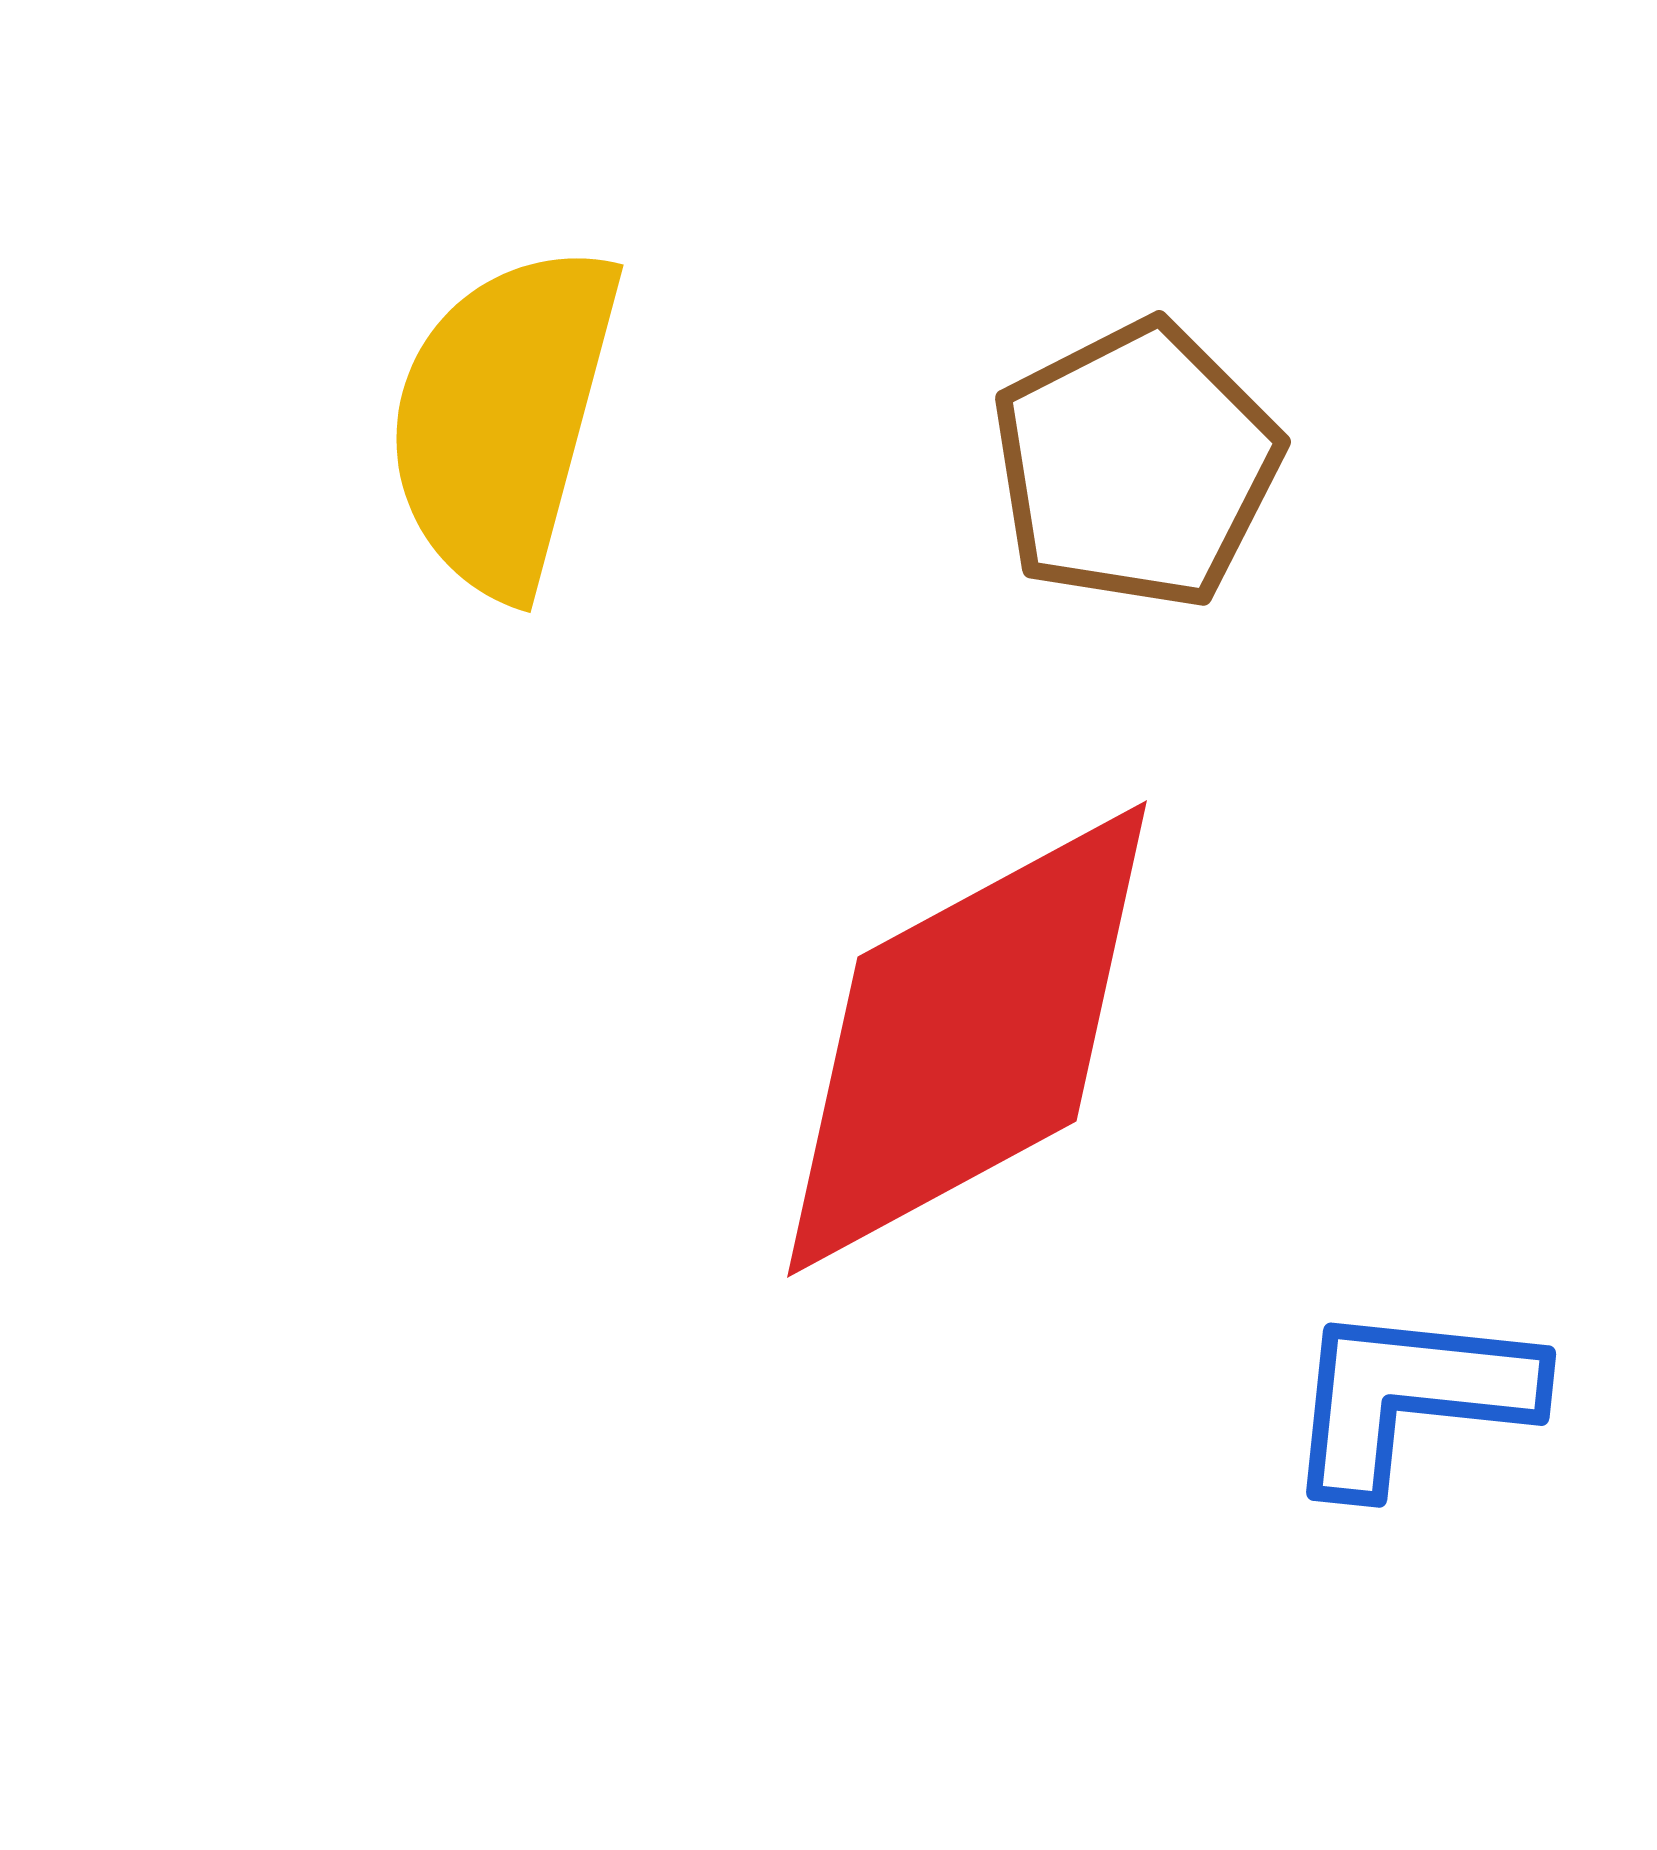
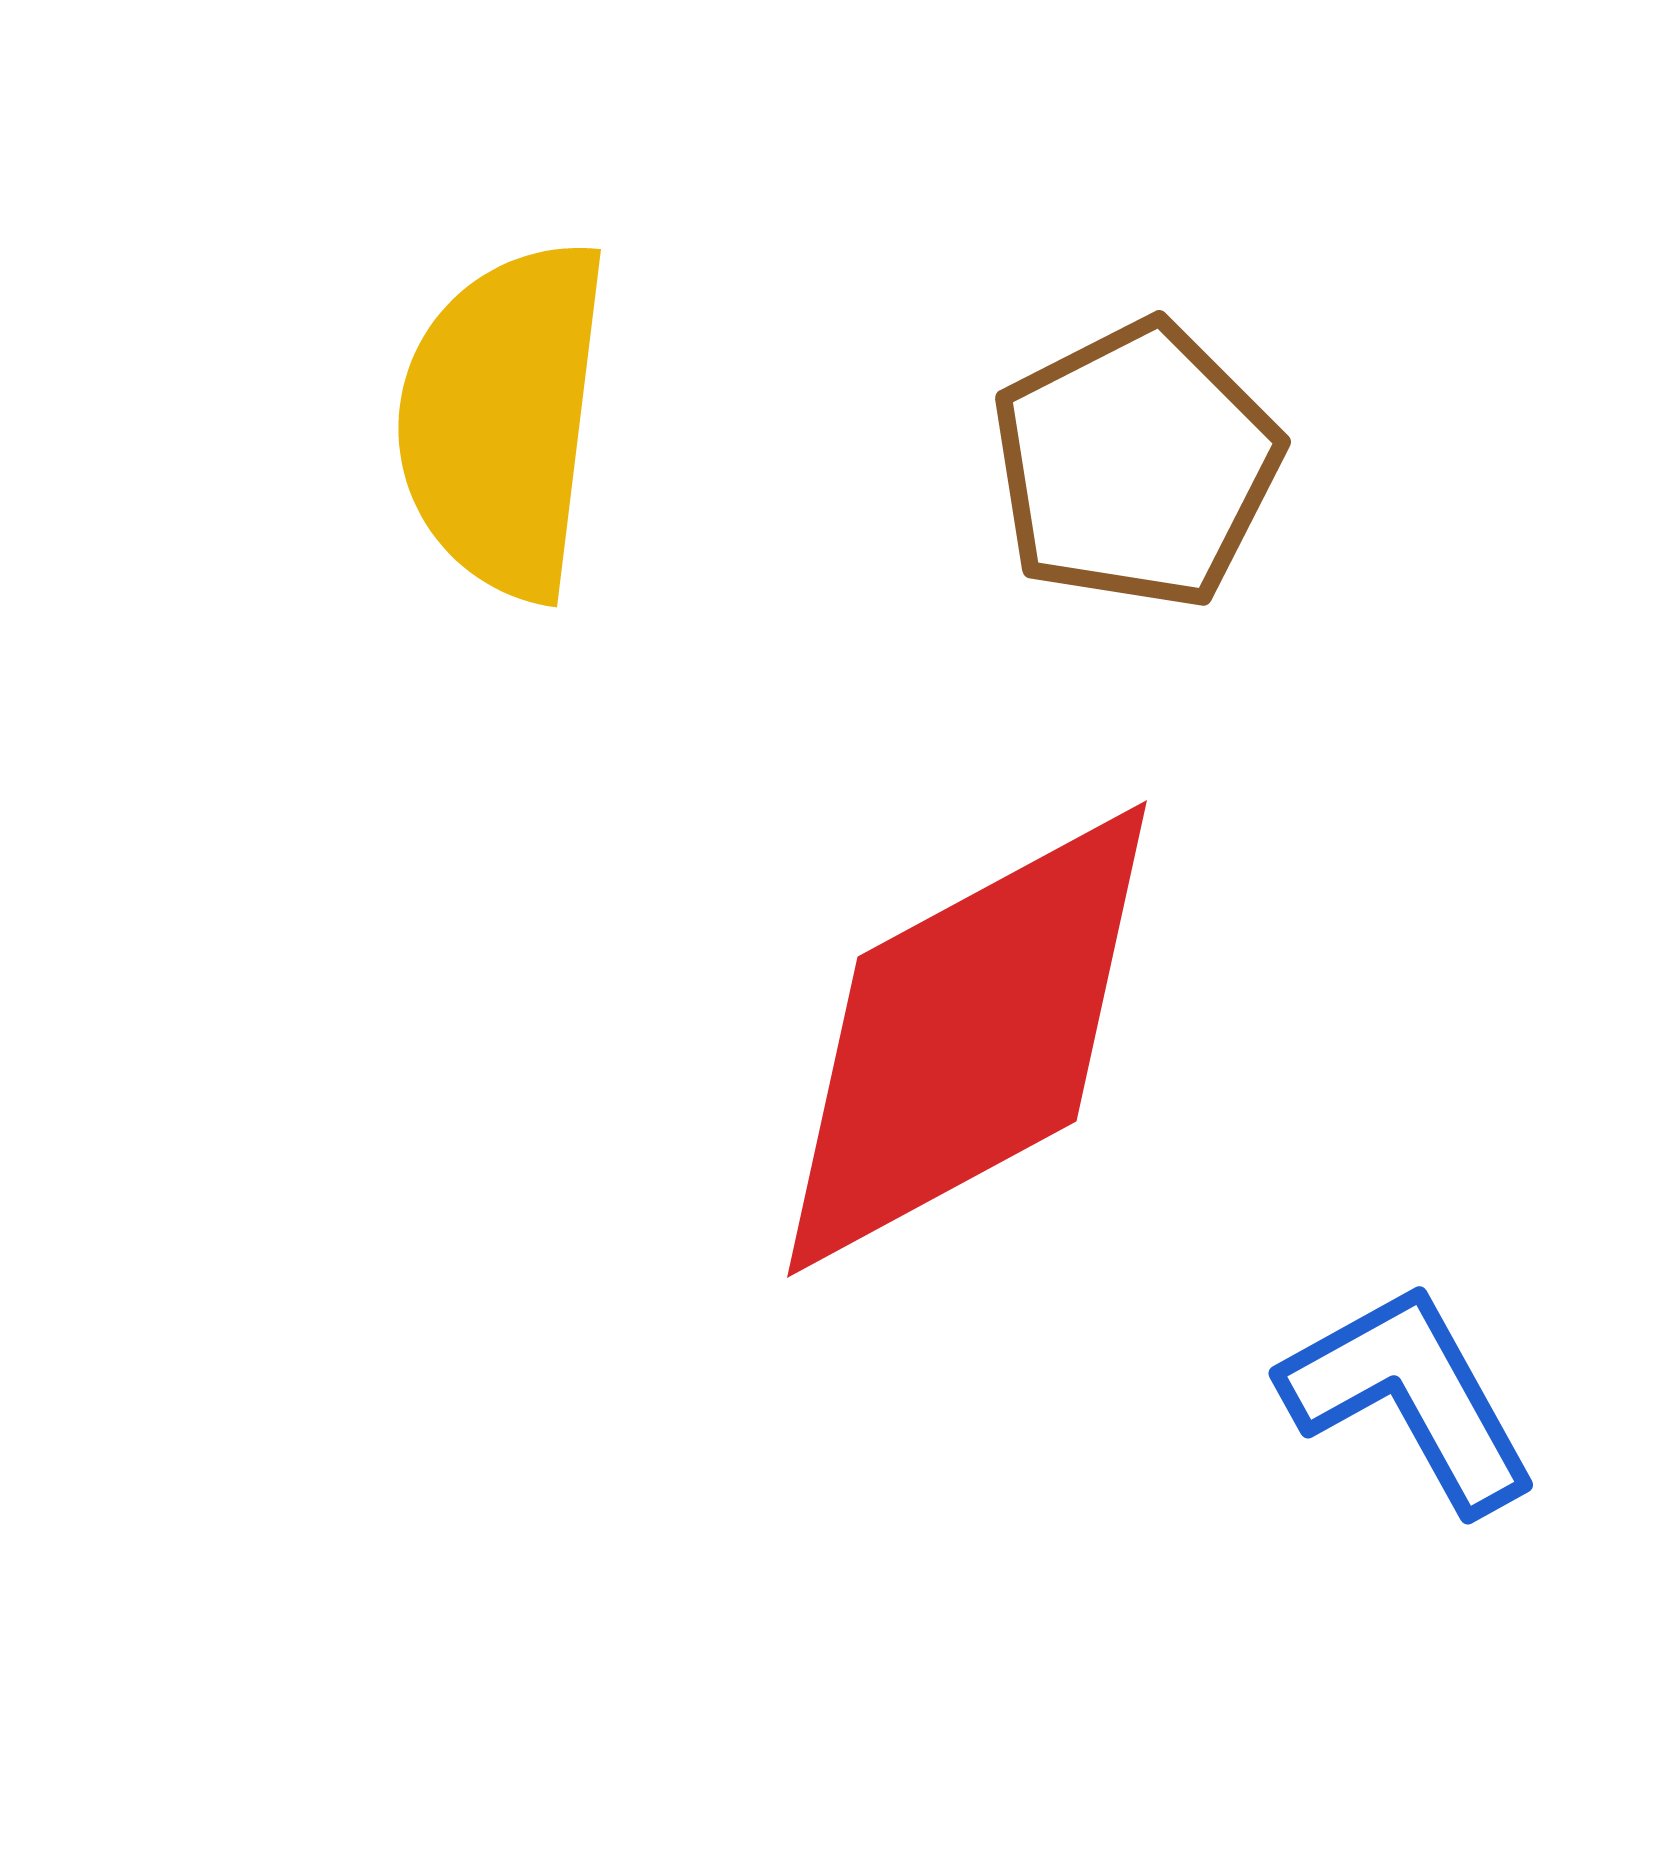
yellow semicircle: rotated 8 degrees counterclockwise
blue L-shape: rotated 55 degrees clockwise
